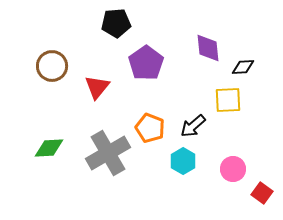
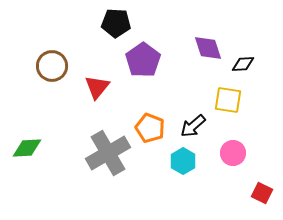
black pentagon: rotated 8 degrees clockwise
purple diamond: rotated 12 degrees counterclockwise
purple pentagon: moved 3 px left, 3 px up
black diamond: moved 3 px up
yellow square: rotated 12 degrees clockwise
green diamond: moved 22 px left
pink circle: moved 16 px up
red square: rotated 10 degrees counterclockwise
